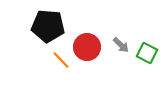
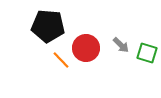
red circle: moved 1 px left, 1 px down
green square: rotated 10 degrees counterclockwise
